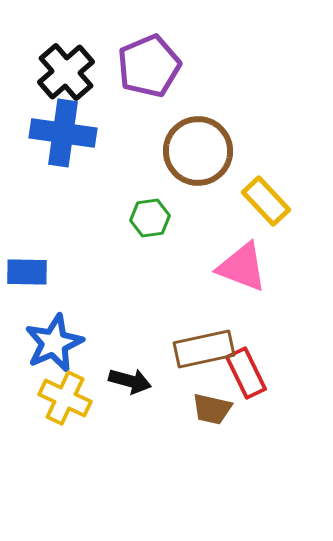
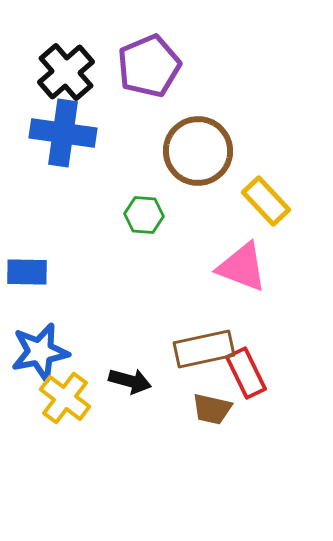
green hexagon: moved 6 px left, 3 px up; rotated 12 degrees clockwise
blue star: moved 14 px left, 9 px down; rotated 12 degrees clockwise
yellow cross: rotated 12 degrees clockwise
